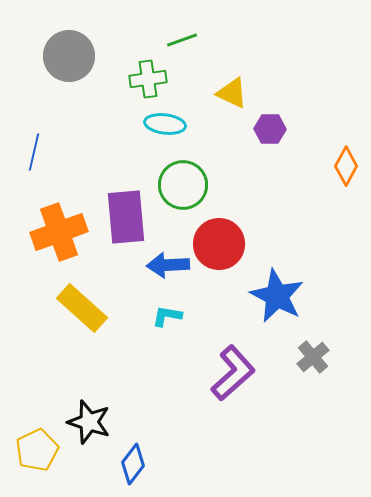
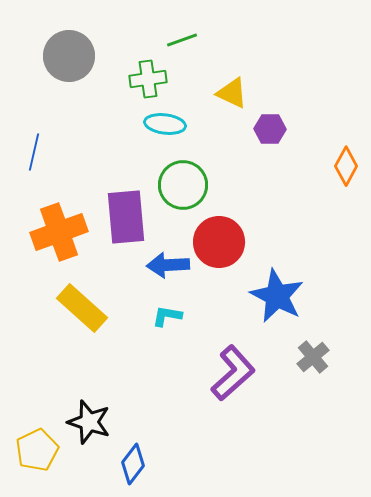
red circle: moved 2 px up
